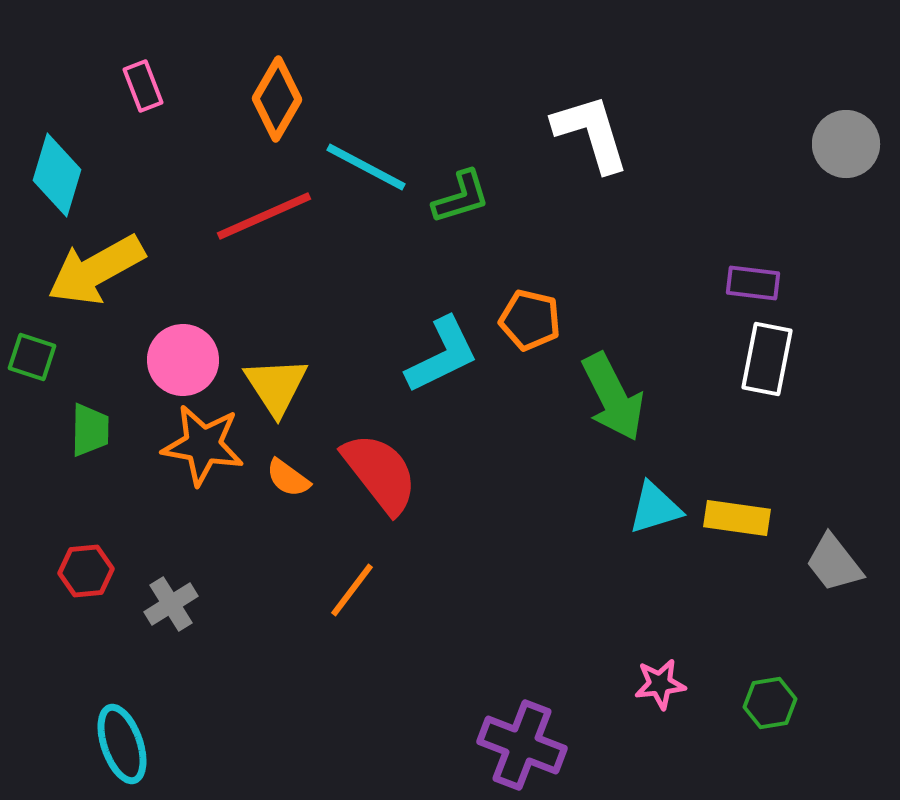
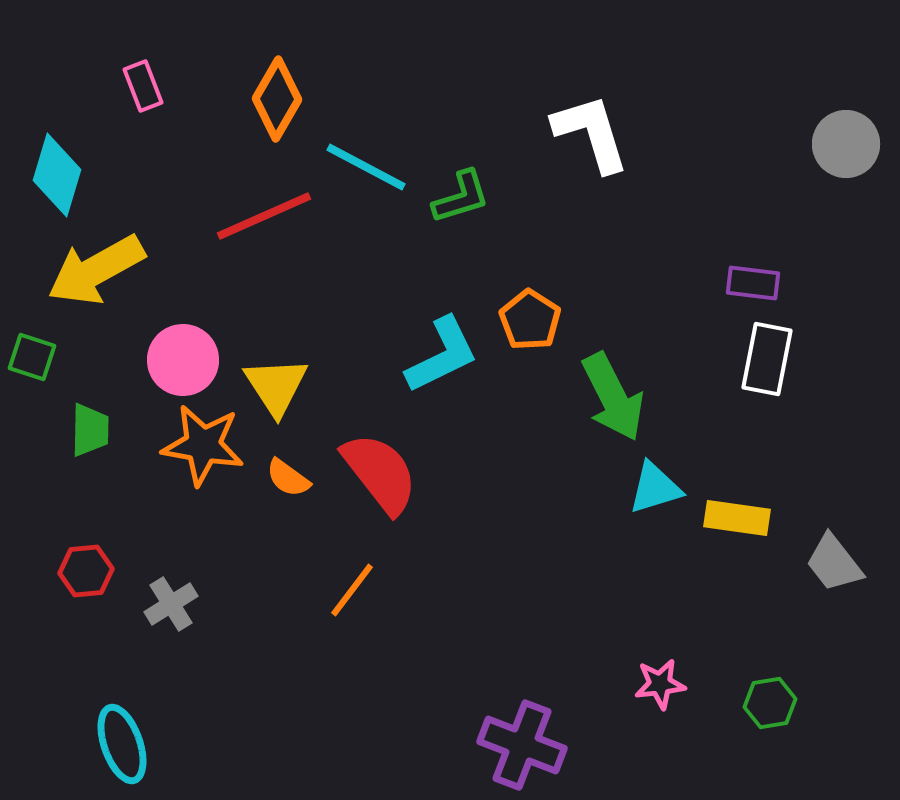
orange pentagon: rotated 20 degrees clockwise
cyan triangle: moved 20 px up
